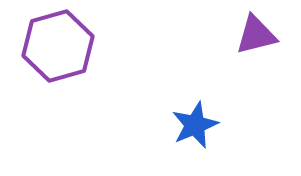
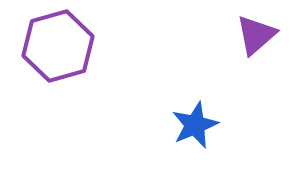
purple triangle: rotated 27 degrees counterclockwise
